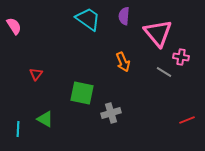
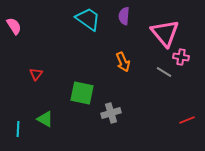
pink triangle: moved 7 px right
